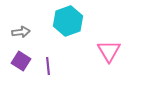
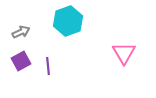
gray arrow: rotated 18 degrees counterclockwise
pink triangle: moved 15 px right, 2 px down
purple square: rotated 30 degrees clockwise
